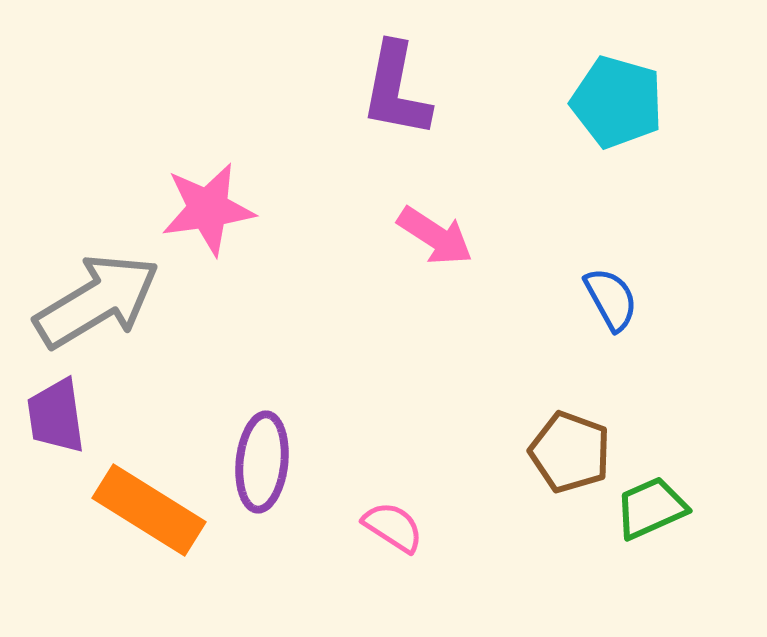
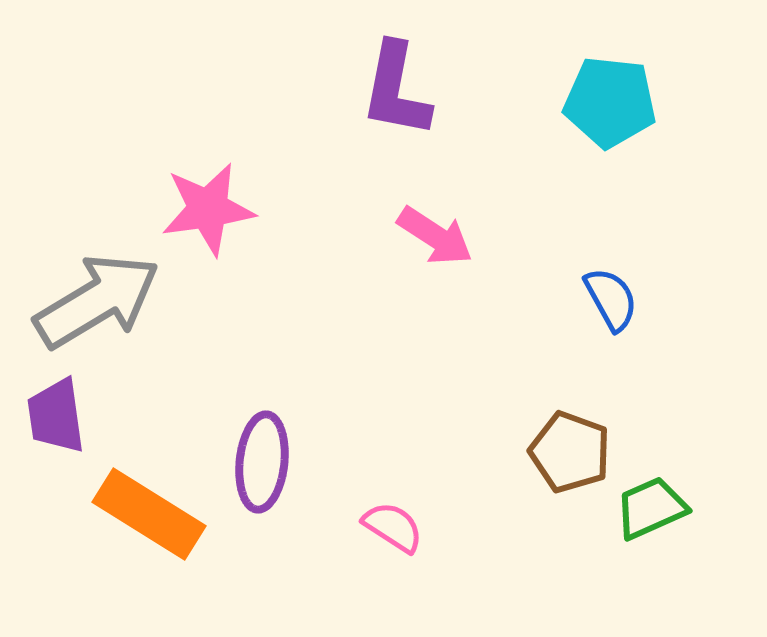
cyan pentagon: moved 7 px left; rotated 10 degrees counterclockwise
orange rectangle: moved 4 px down
